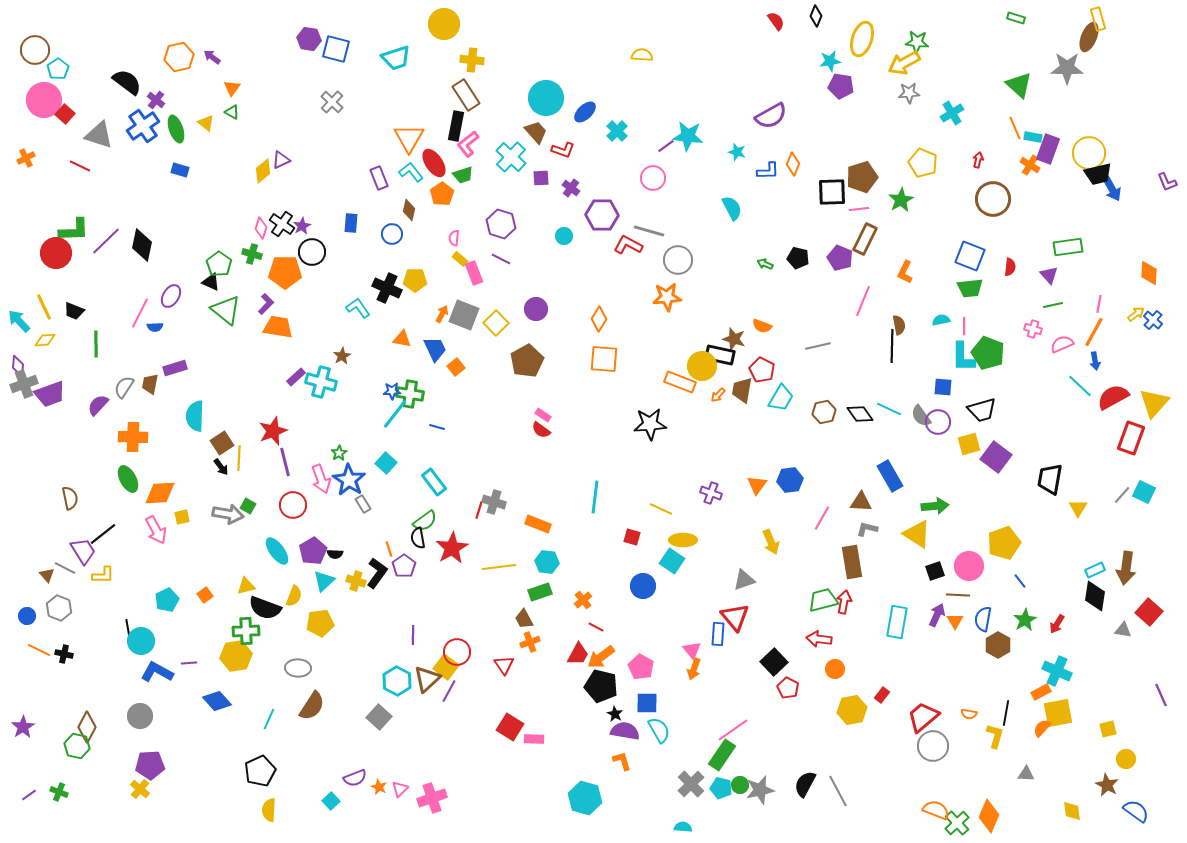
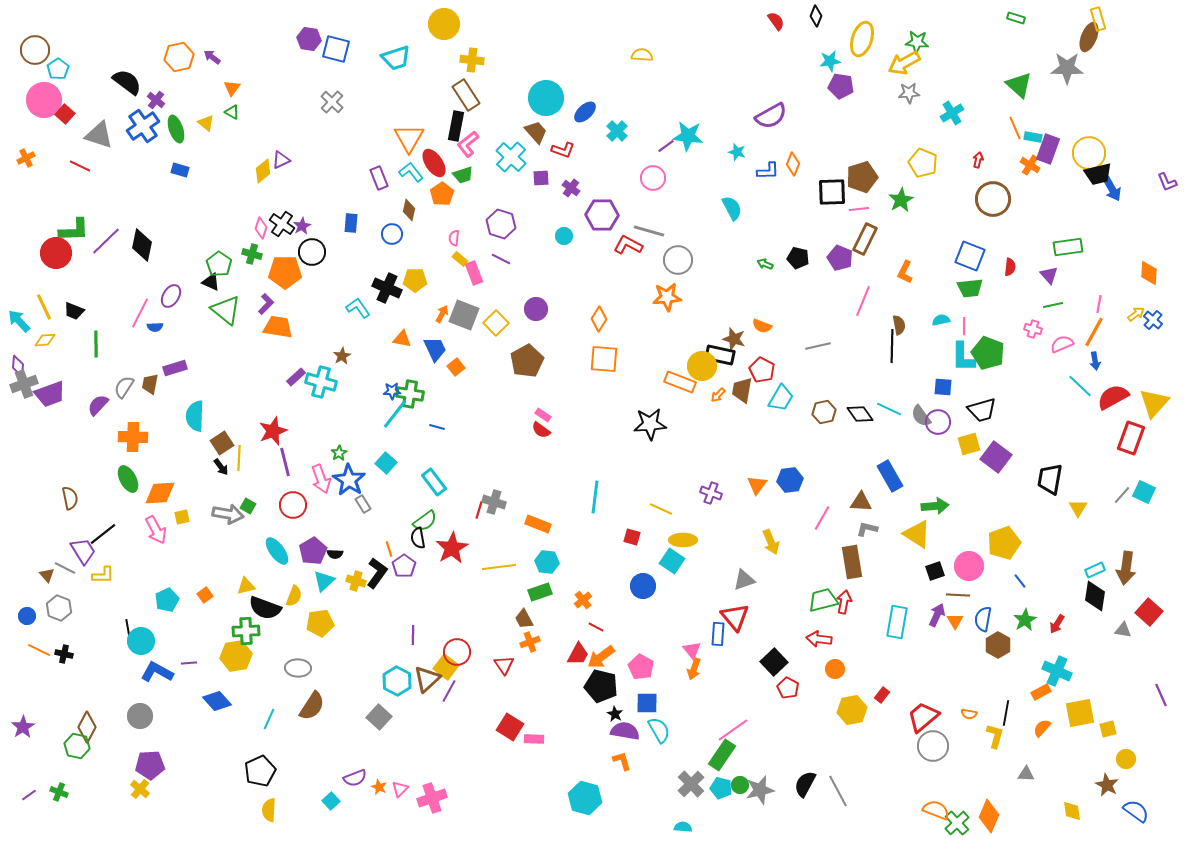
yellow square at (1058, 713): moved 22 px right
